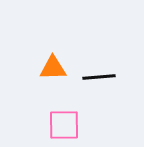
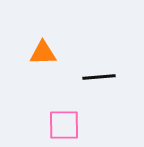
orange triangle: moved 10 px left, 15 px up
